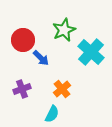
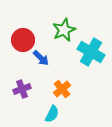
cyan cross: rotated 12 degrees counterclockwise
